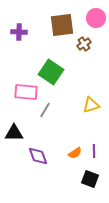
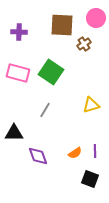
brown square: rotated 10 degrees clockwise
pink rectangle: moved 8 px left, 19 px up; rotated 10 degrees clockwise
purple line: moved 1 px right
